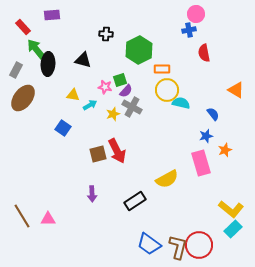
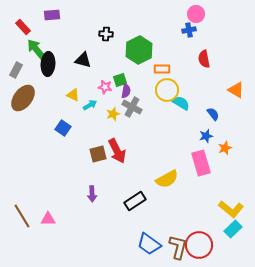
red semicircle: moved 6 px down
purple semicircle: rotated 32 degrees counterclockwise
yellow triangle: rotated 16 degrees clockwise
cyan semicircle: rotated 18 degrees clockwise
orange star: moved 2 px up
